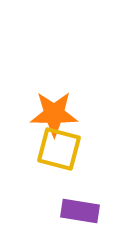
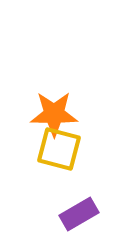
purple rectangle: moved 1 px left, 3 px down; rotated 39 degrees counterclockwise
